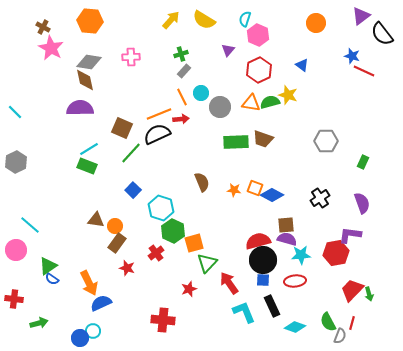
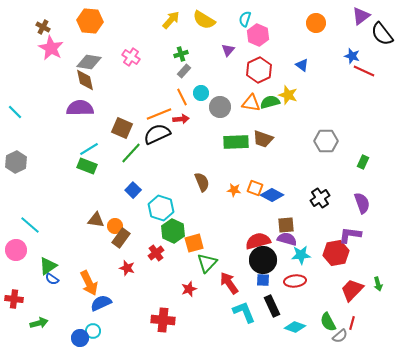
pink cross at (131, 57): rotated 36 degrees clockwise
brown rectangle at (117, 243): moved 4 px right, 5 px up
green arrow at (369, 294): moved 9 px right, 10 px up
gray semicircle at (340, 336): rotated 28 degrees clockwise
